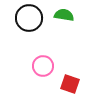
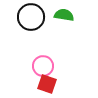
black circle: moved 2 px right, 1 px up
red square: moved 23 px left
